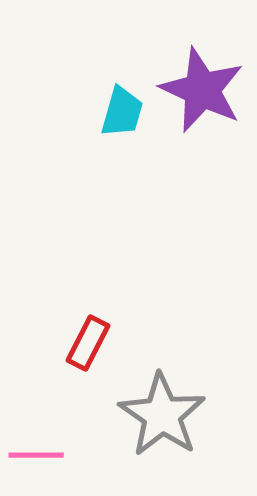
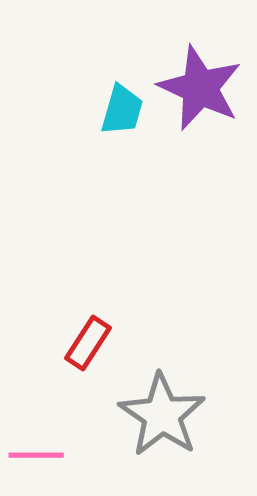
purple star: moved 2 px left, 2 px up
cyan trapezoid: moved 2 px up
red rectangle: rotated 6 degrees clockwise
